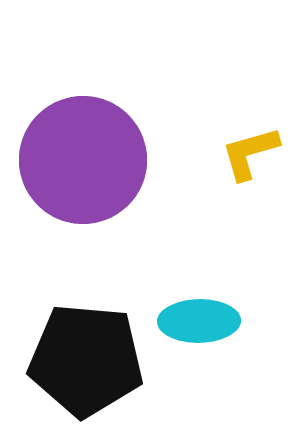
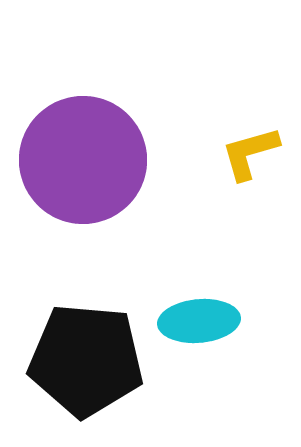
cyan ellipse: rotated 4 degrees counterclockwise
